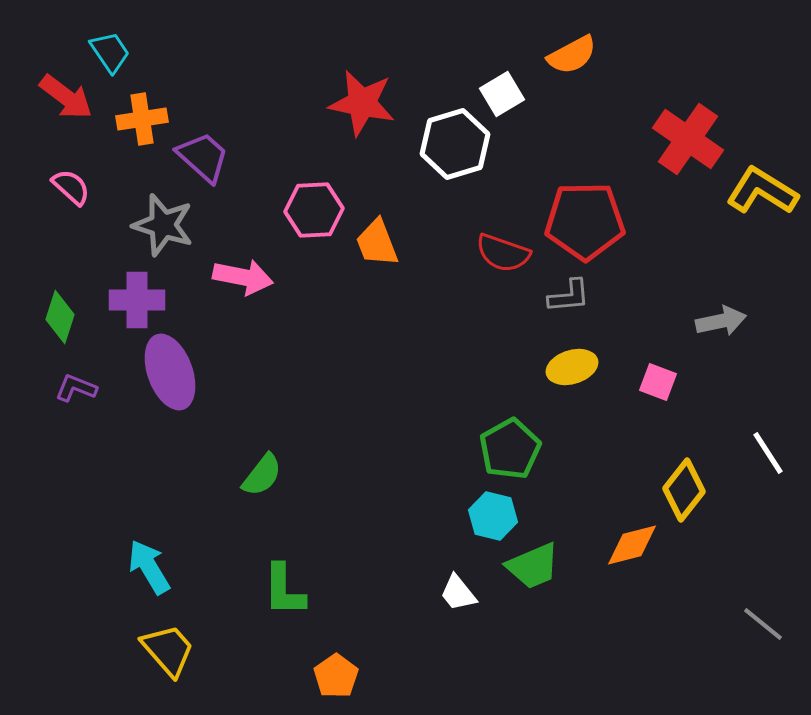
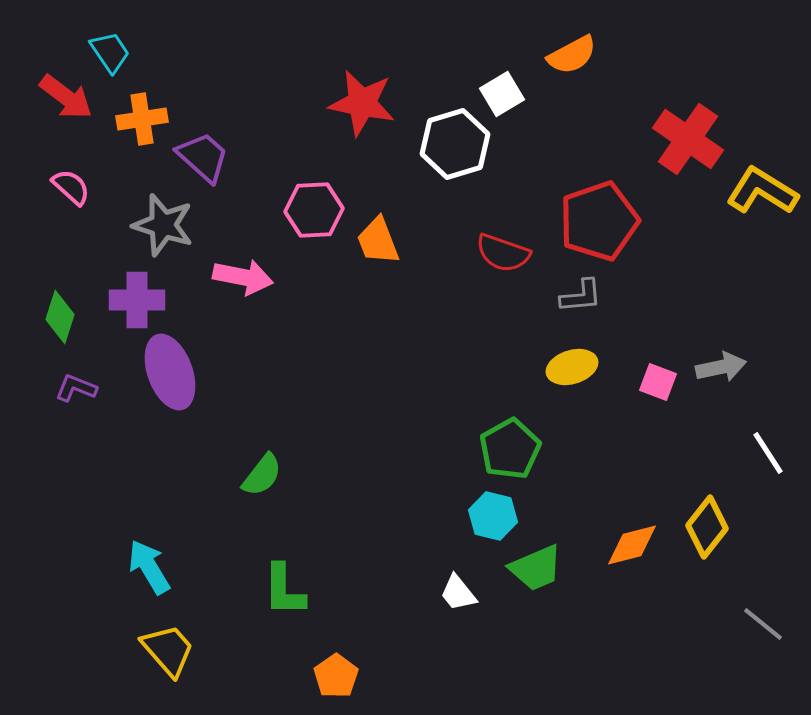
red pentagon: moved 14 px right; rotated 18 degrees counterclockwise
orange trapezoid: moved 1 px right, 2 px up
gray L-shape: moved 12 px right
gray arrow: moved 46 px down
yellow diamond: moved 23 px right, 37 px down
green trapezoid: moved 3 px right, 2 px down
